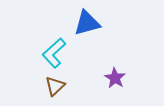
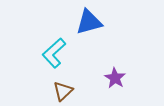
blue triangle: moved 2 px right, 1 px up
brown triangle: moved 8 px right, 5 px down
